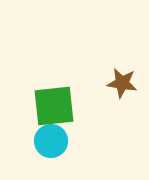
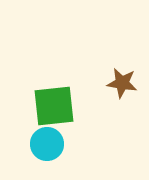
cyan circle: moved 4 px left, 3 px down
